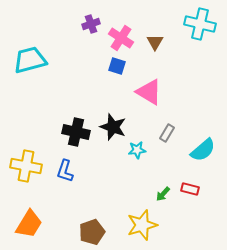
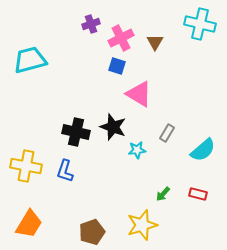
pink cross: rotated 30 degrees clockwise
pink triangle: moved 10 px left, 2 px down
red rectangle: moved 8 px right, 5 px down
